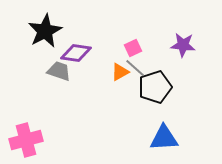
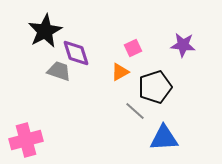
purple diamond: rotated 64 degrees clockwise
gray line: moved 43 px down
